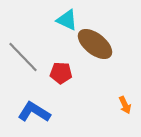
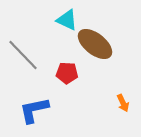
gray line: moved 2 px up
red pentagon: moved 6 px right
orange arrow: moved 2 px left, 2 px up
blue L-shape: moved 2 px up; rotated 44 degrees counterclockwise
